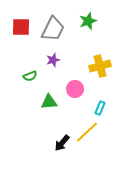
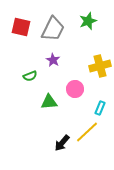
red square: rotated 12 degrees clockwise
purple star: rotated 24 degrees counterclockwise
